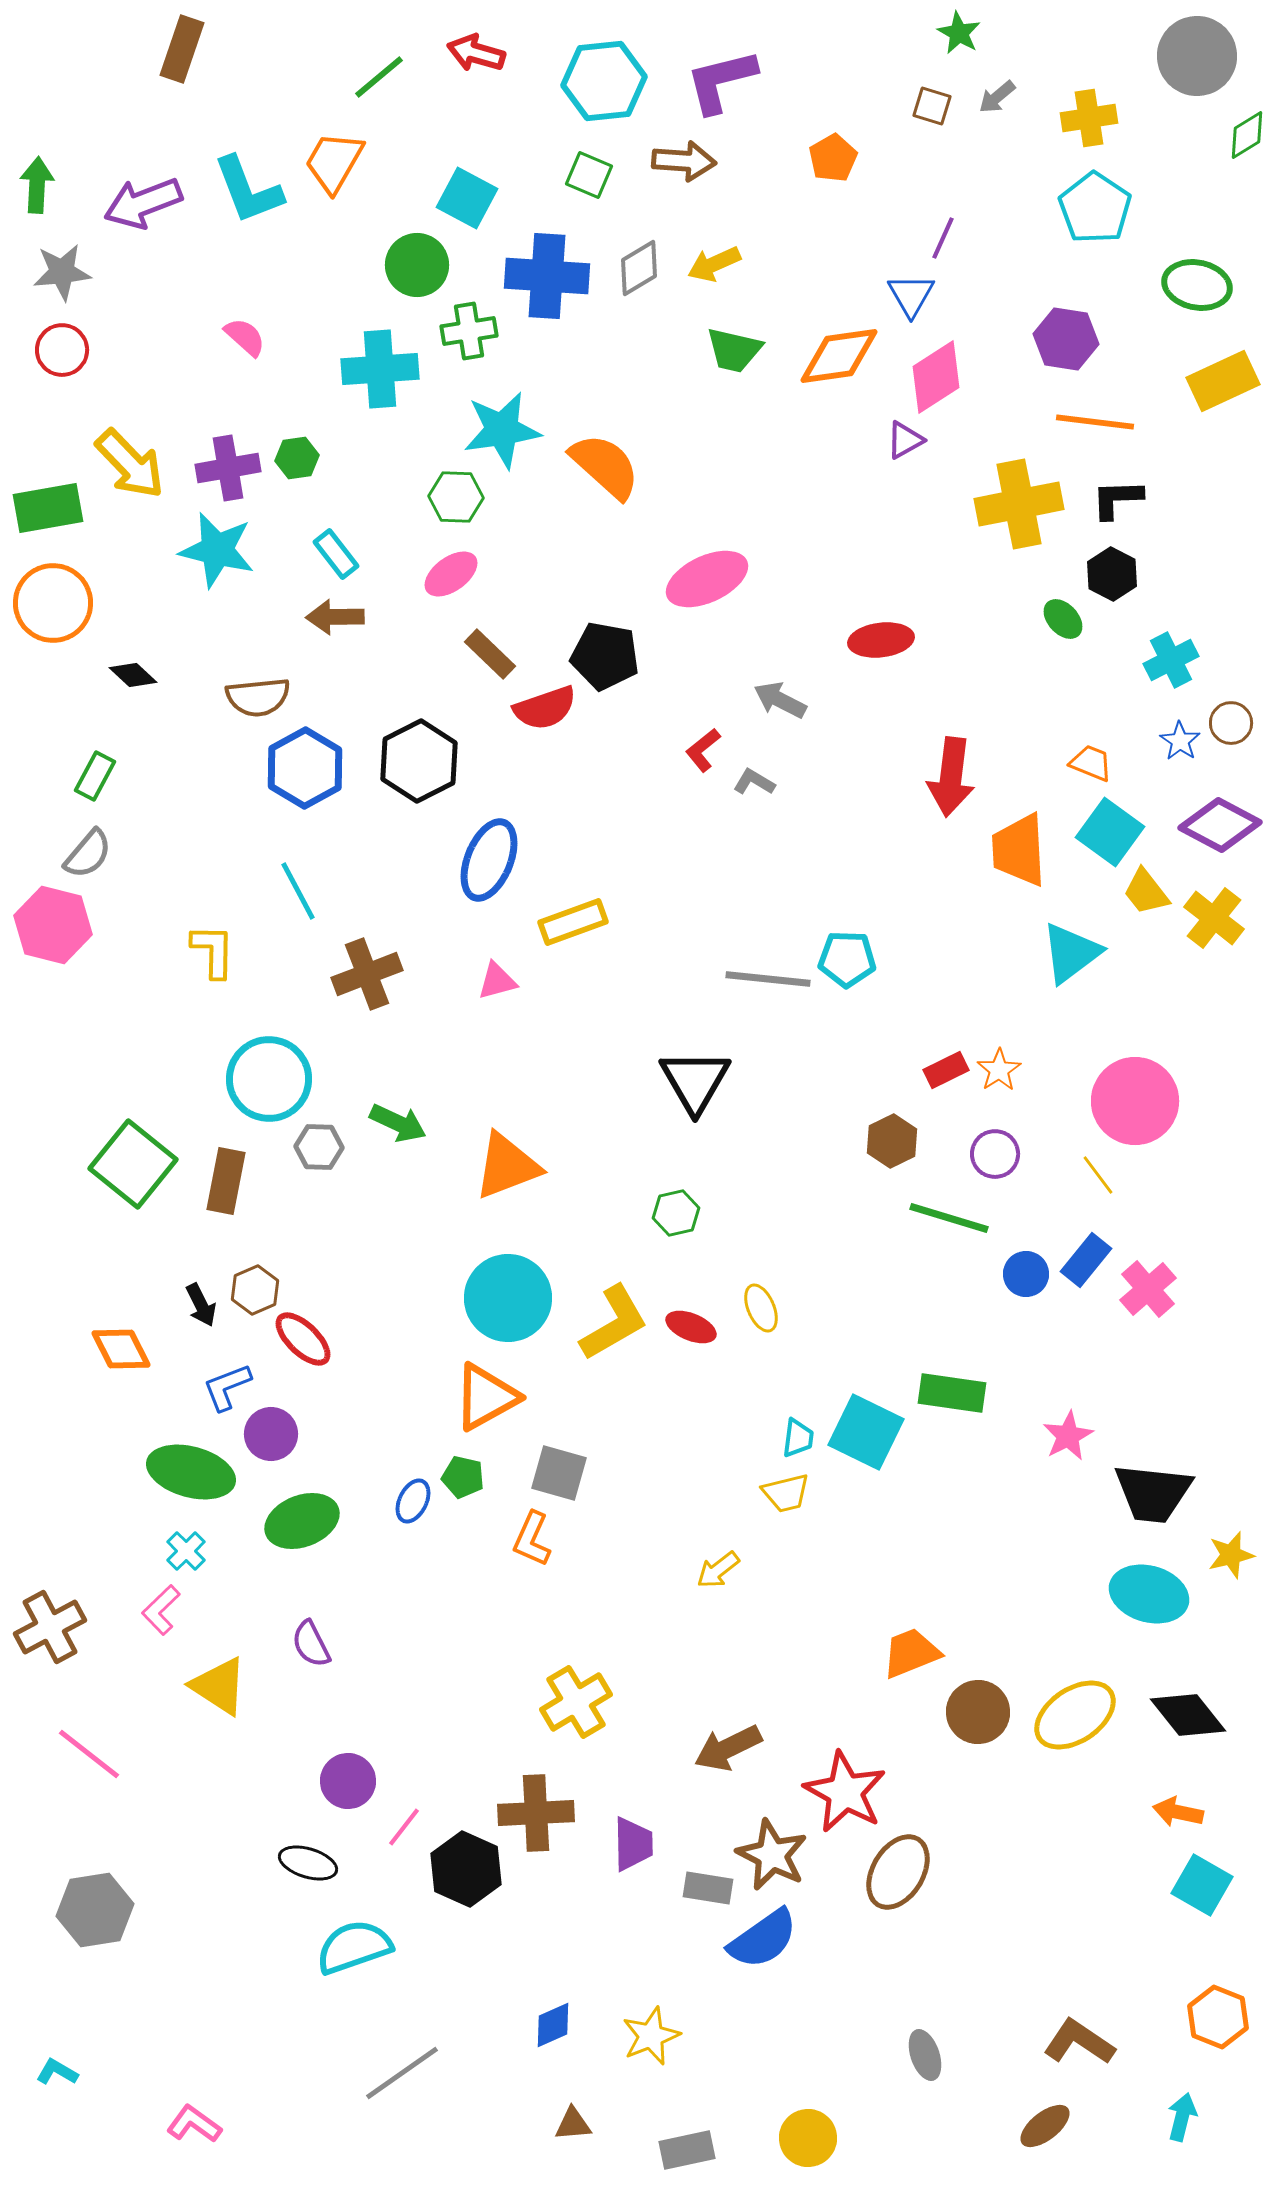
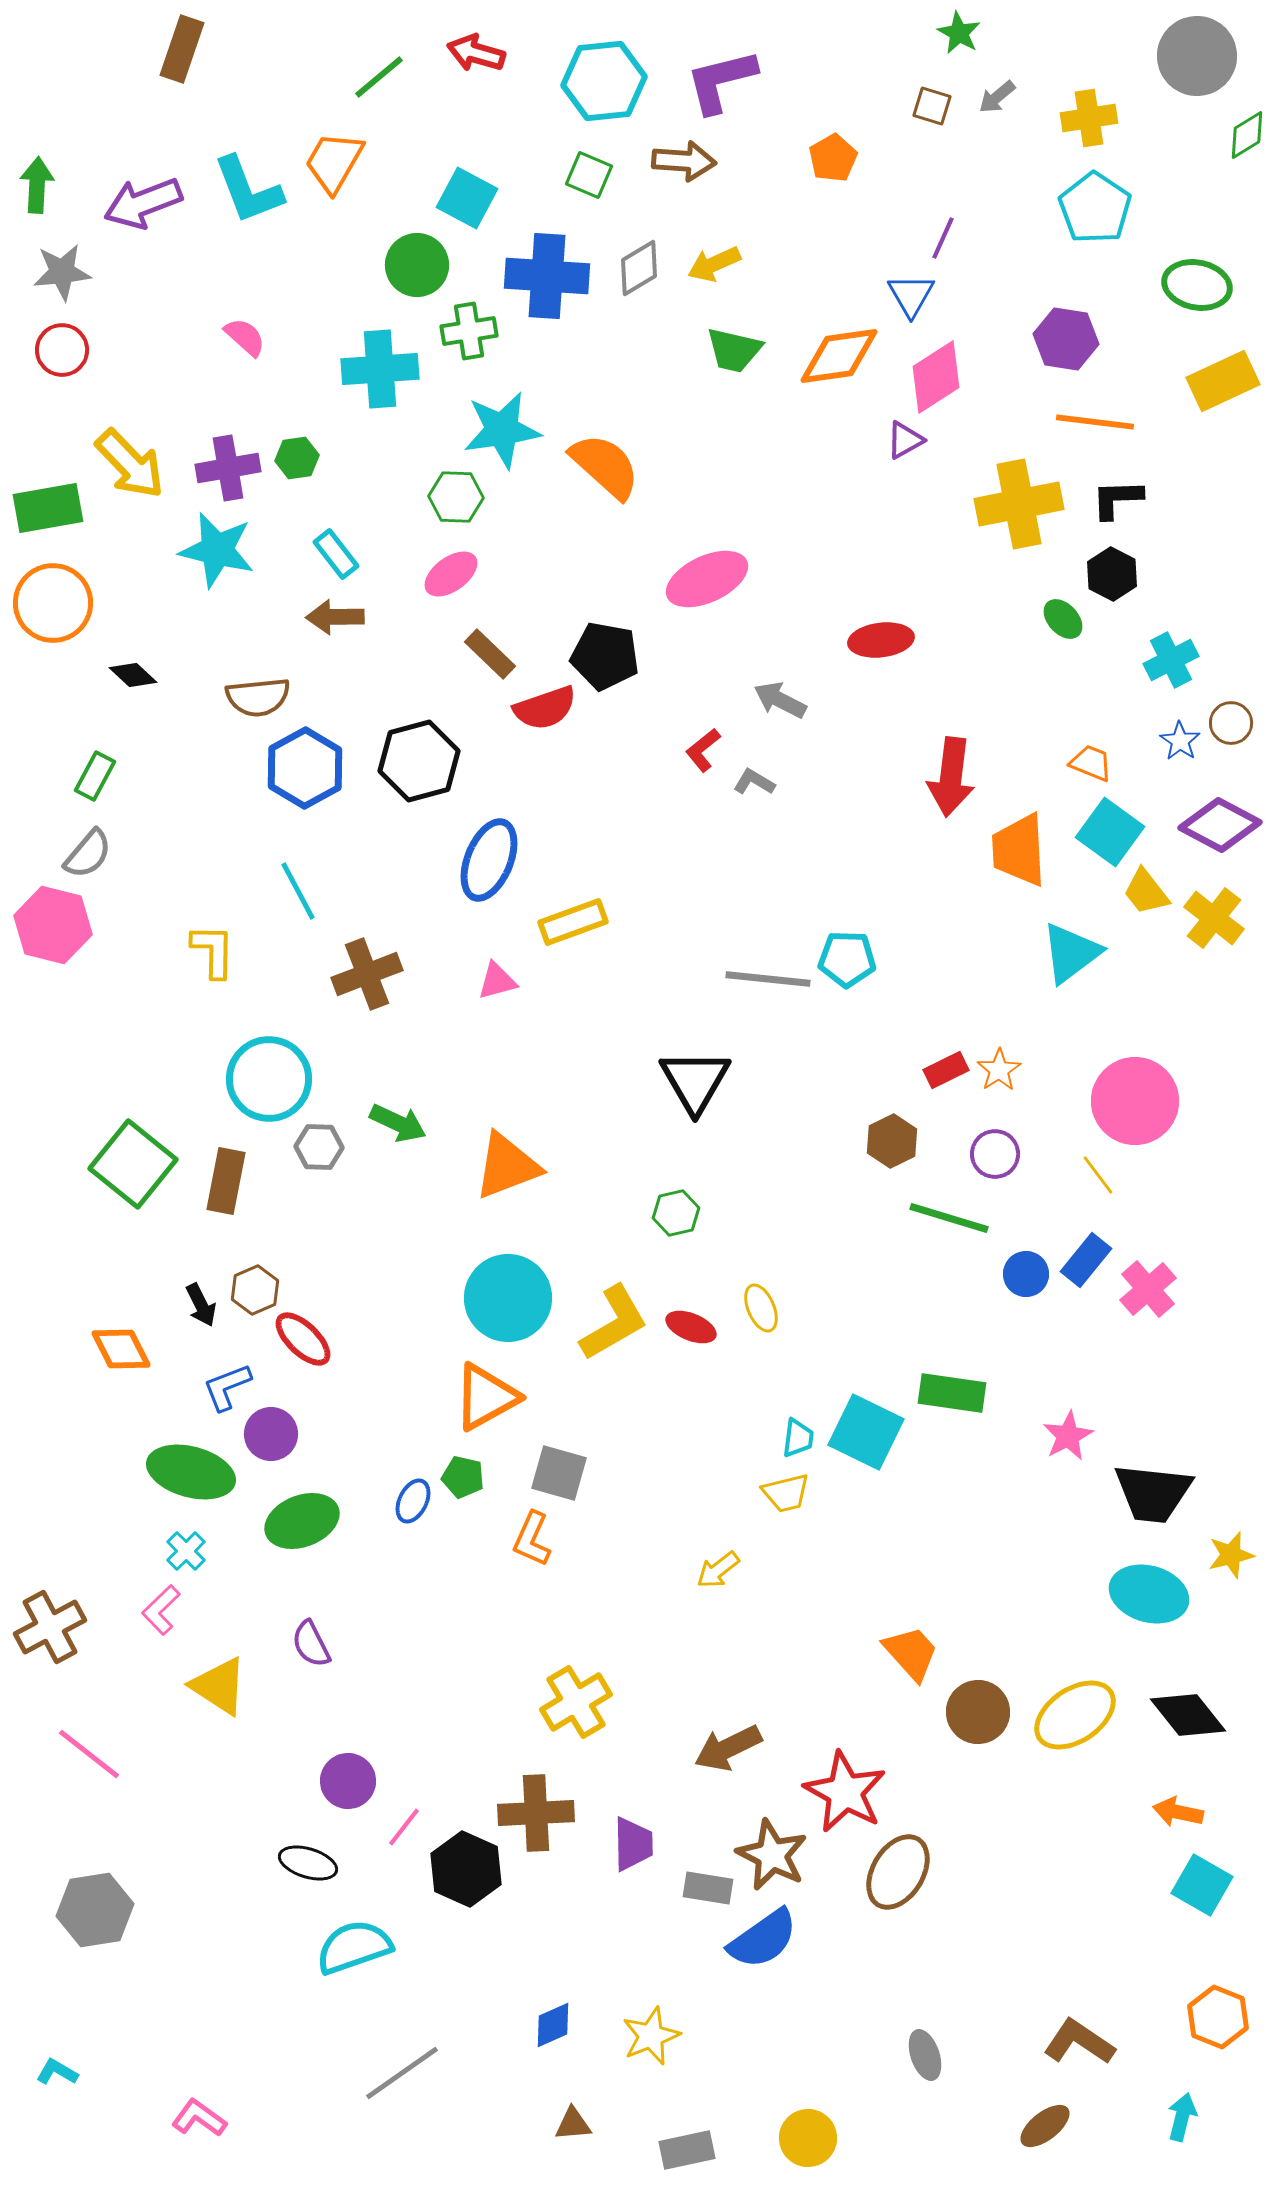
black hexagon at (419, 761): rotated 12 degrees clockwise
orange trapezoid at (911, 1653): rotated 70 degrees clockwise
pink L-shape at (194, 2124): moved 5 px right, 6 px up
